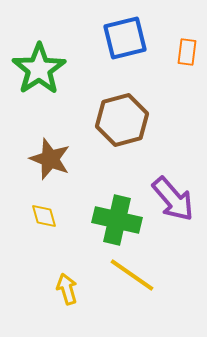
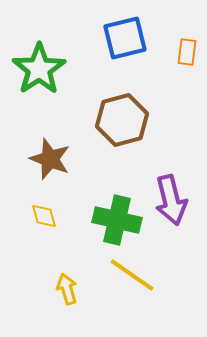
purple arrow: moved 2 px left, 1 px down; rotated 27 degrees clockwise
